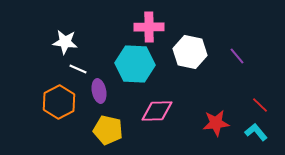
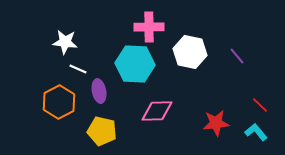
yellow pentagon: moved 6 px left, 1 px down
